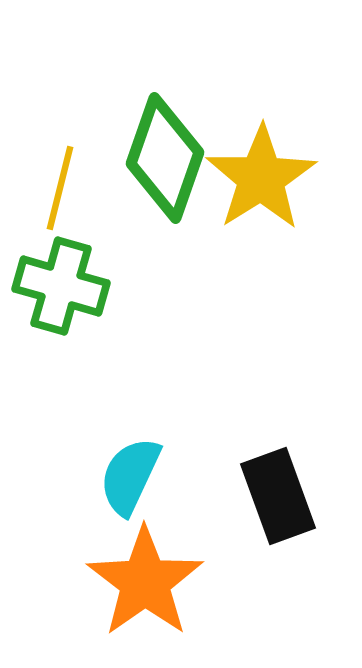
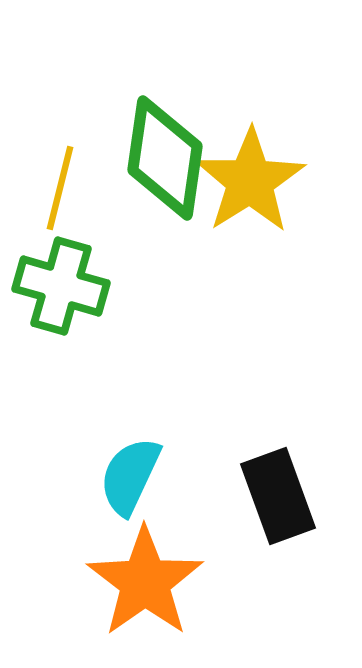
green diamond: rotated 11 degrees counterclockwise
yellow star: moved 11 px left, 3 px down
